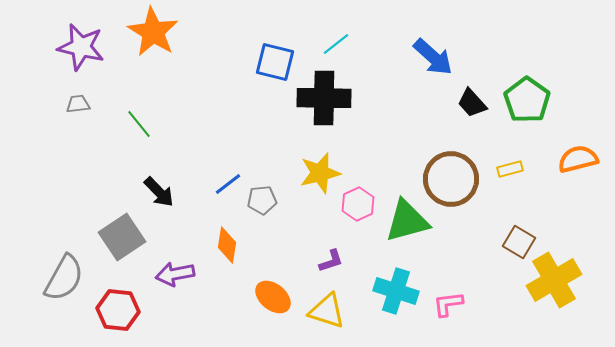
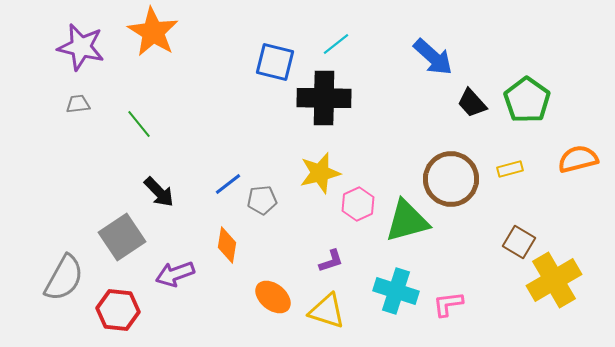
purple arrow: rotated 9 degrees counterclockwise
